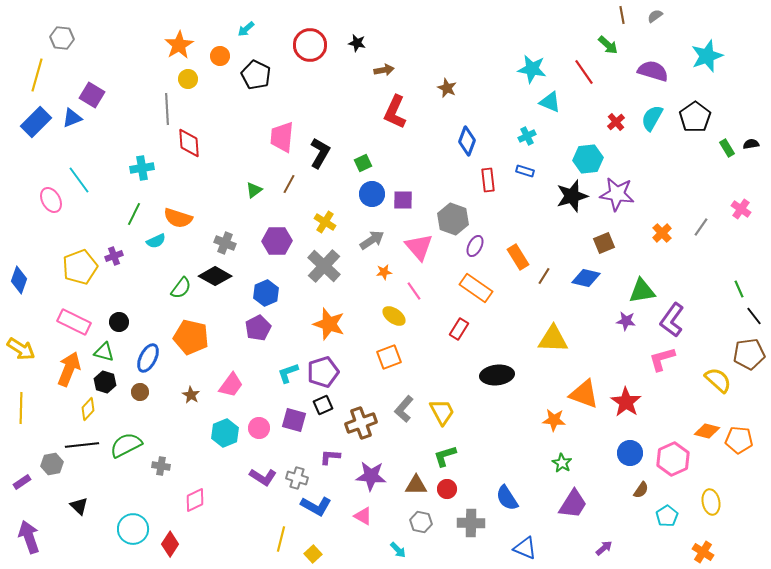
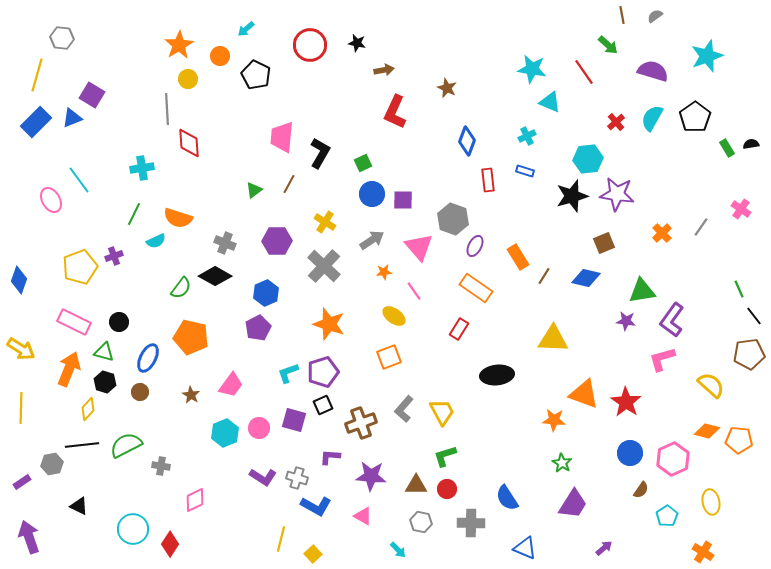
yellow semicircle at (718, 380): moved 7 px left, 5 px down
black triangle at (79, 506): rotated 18 degrees counterclockwise
